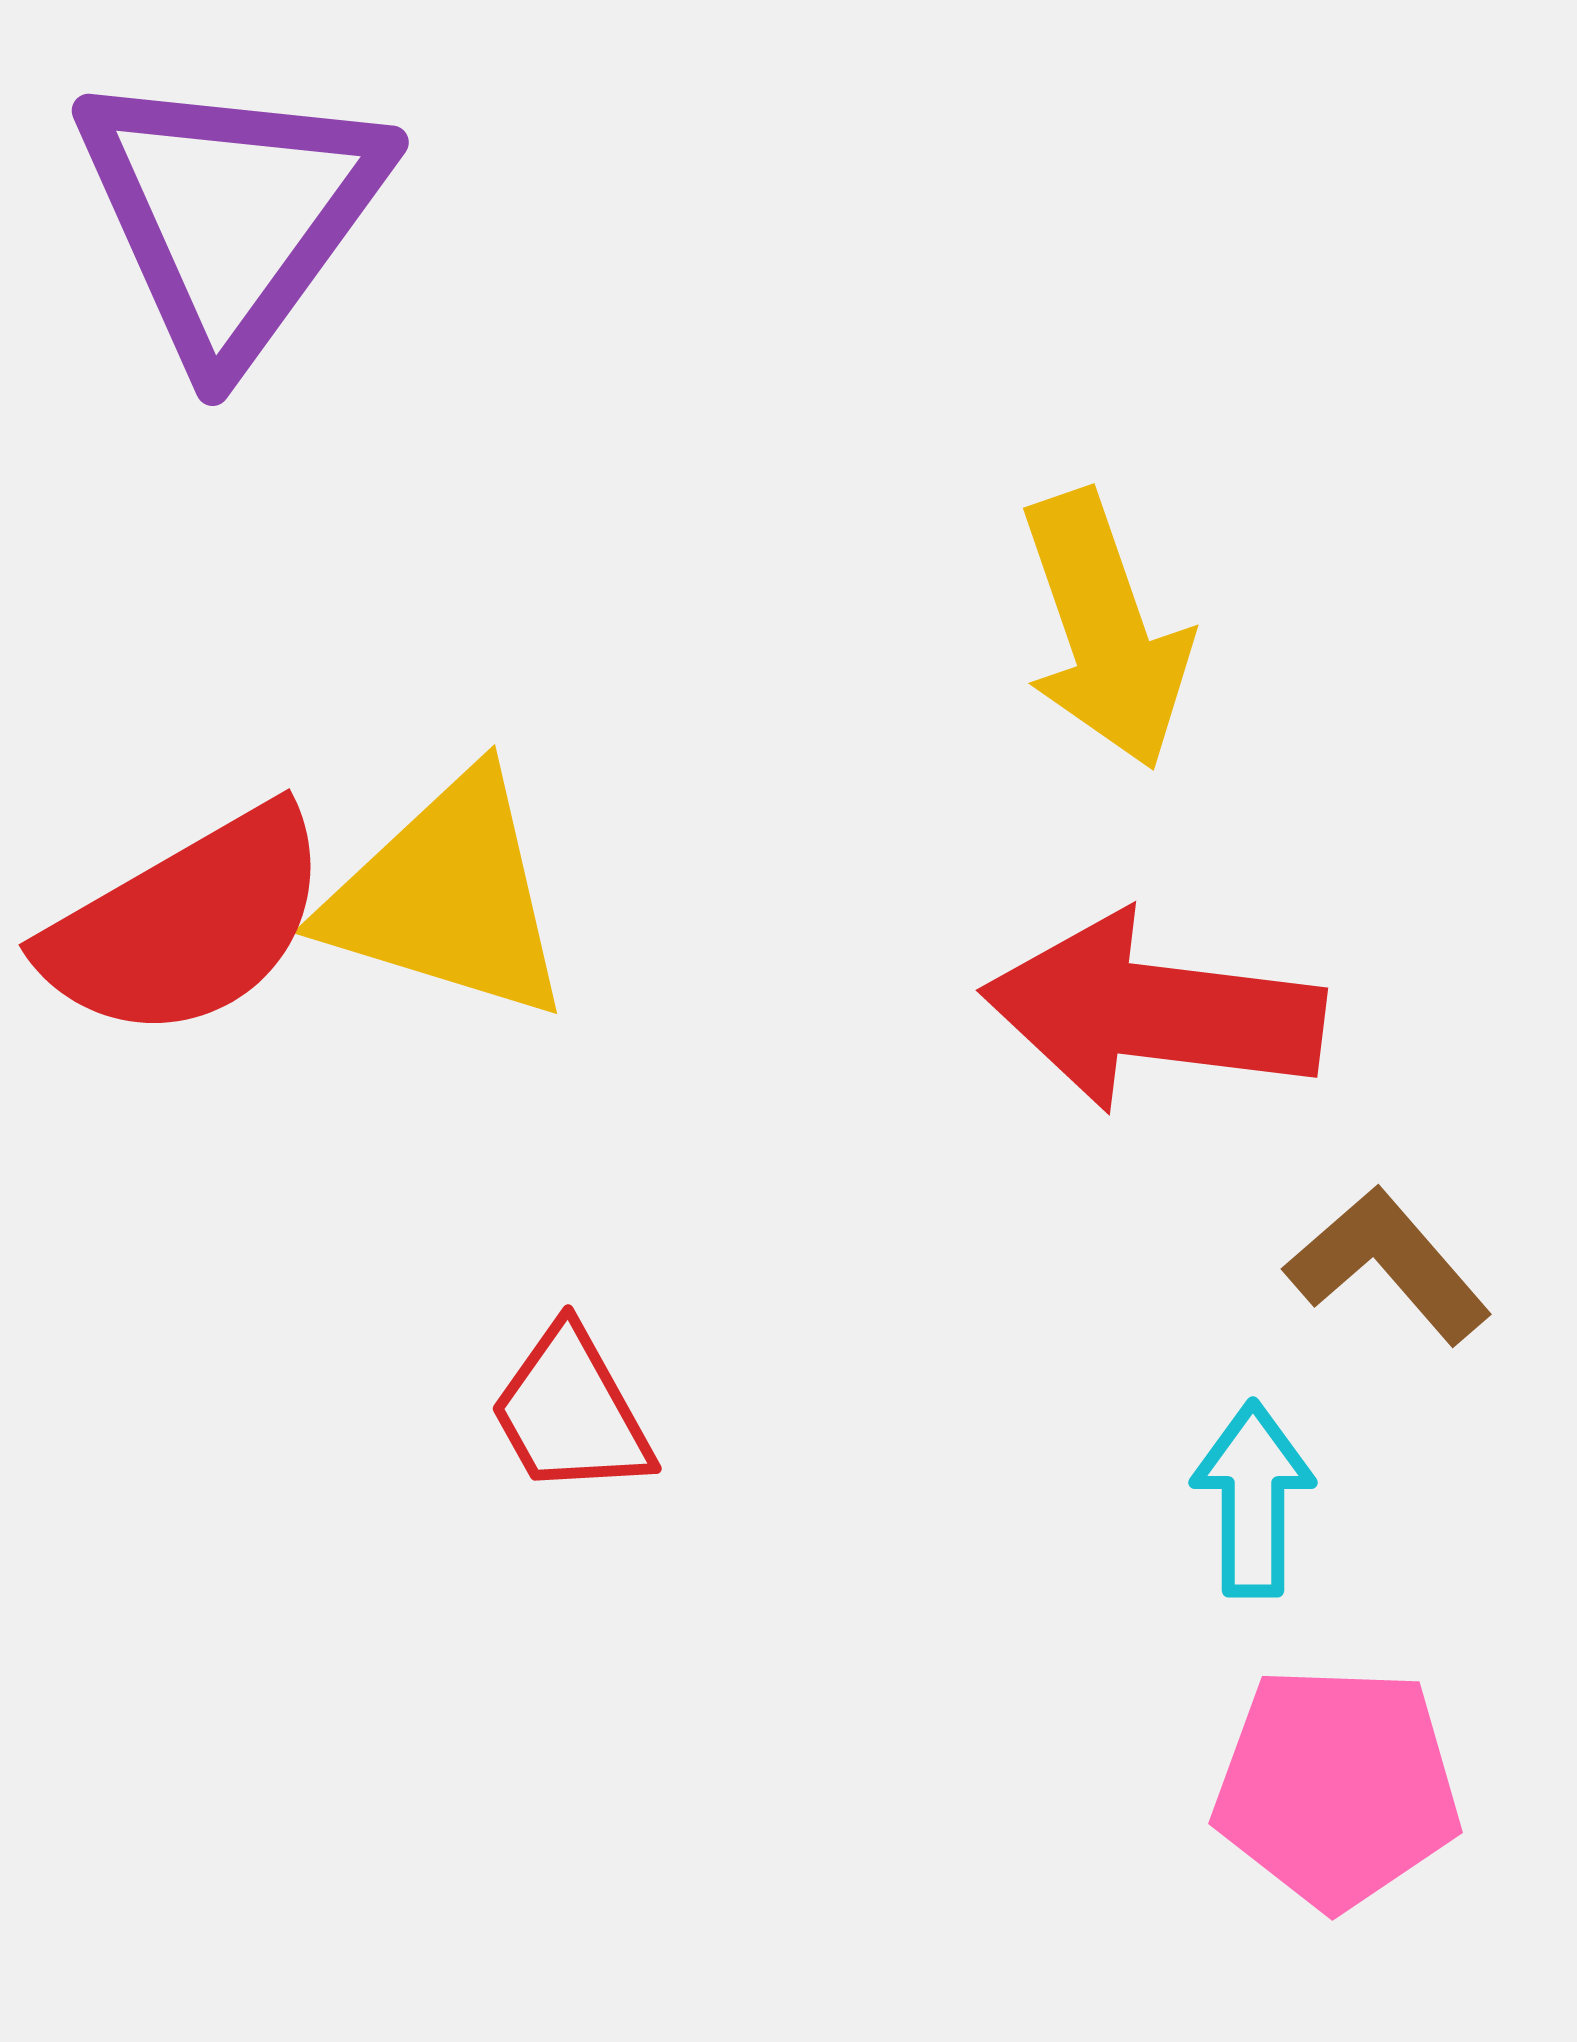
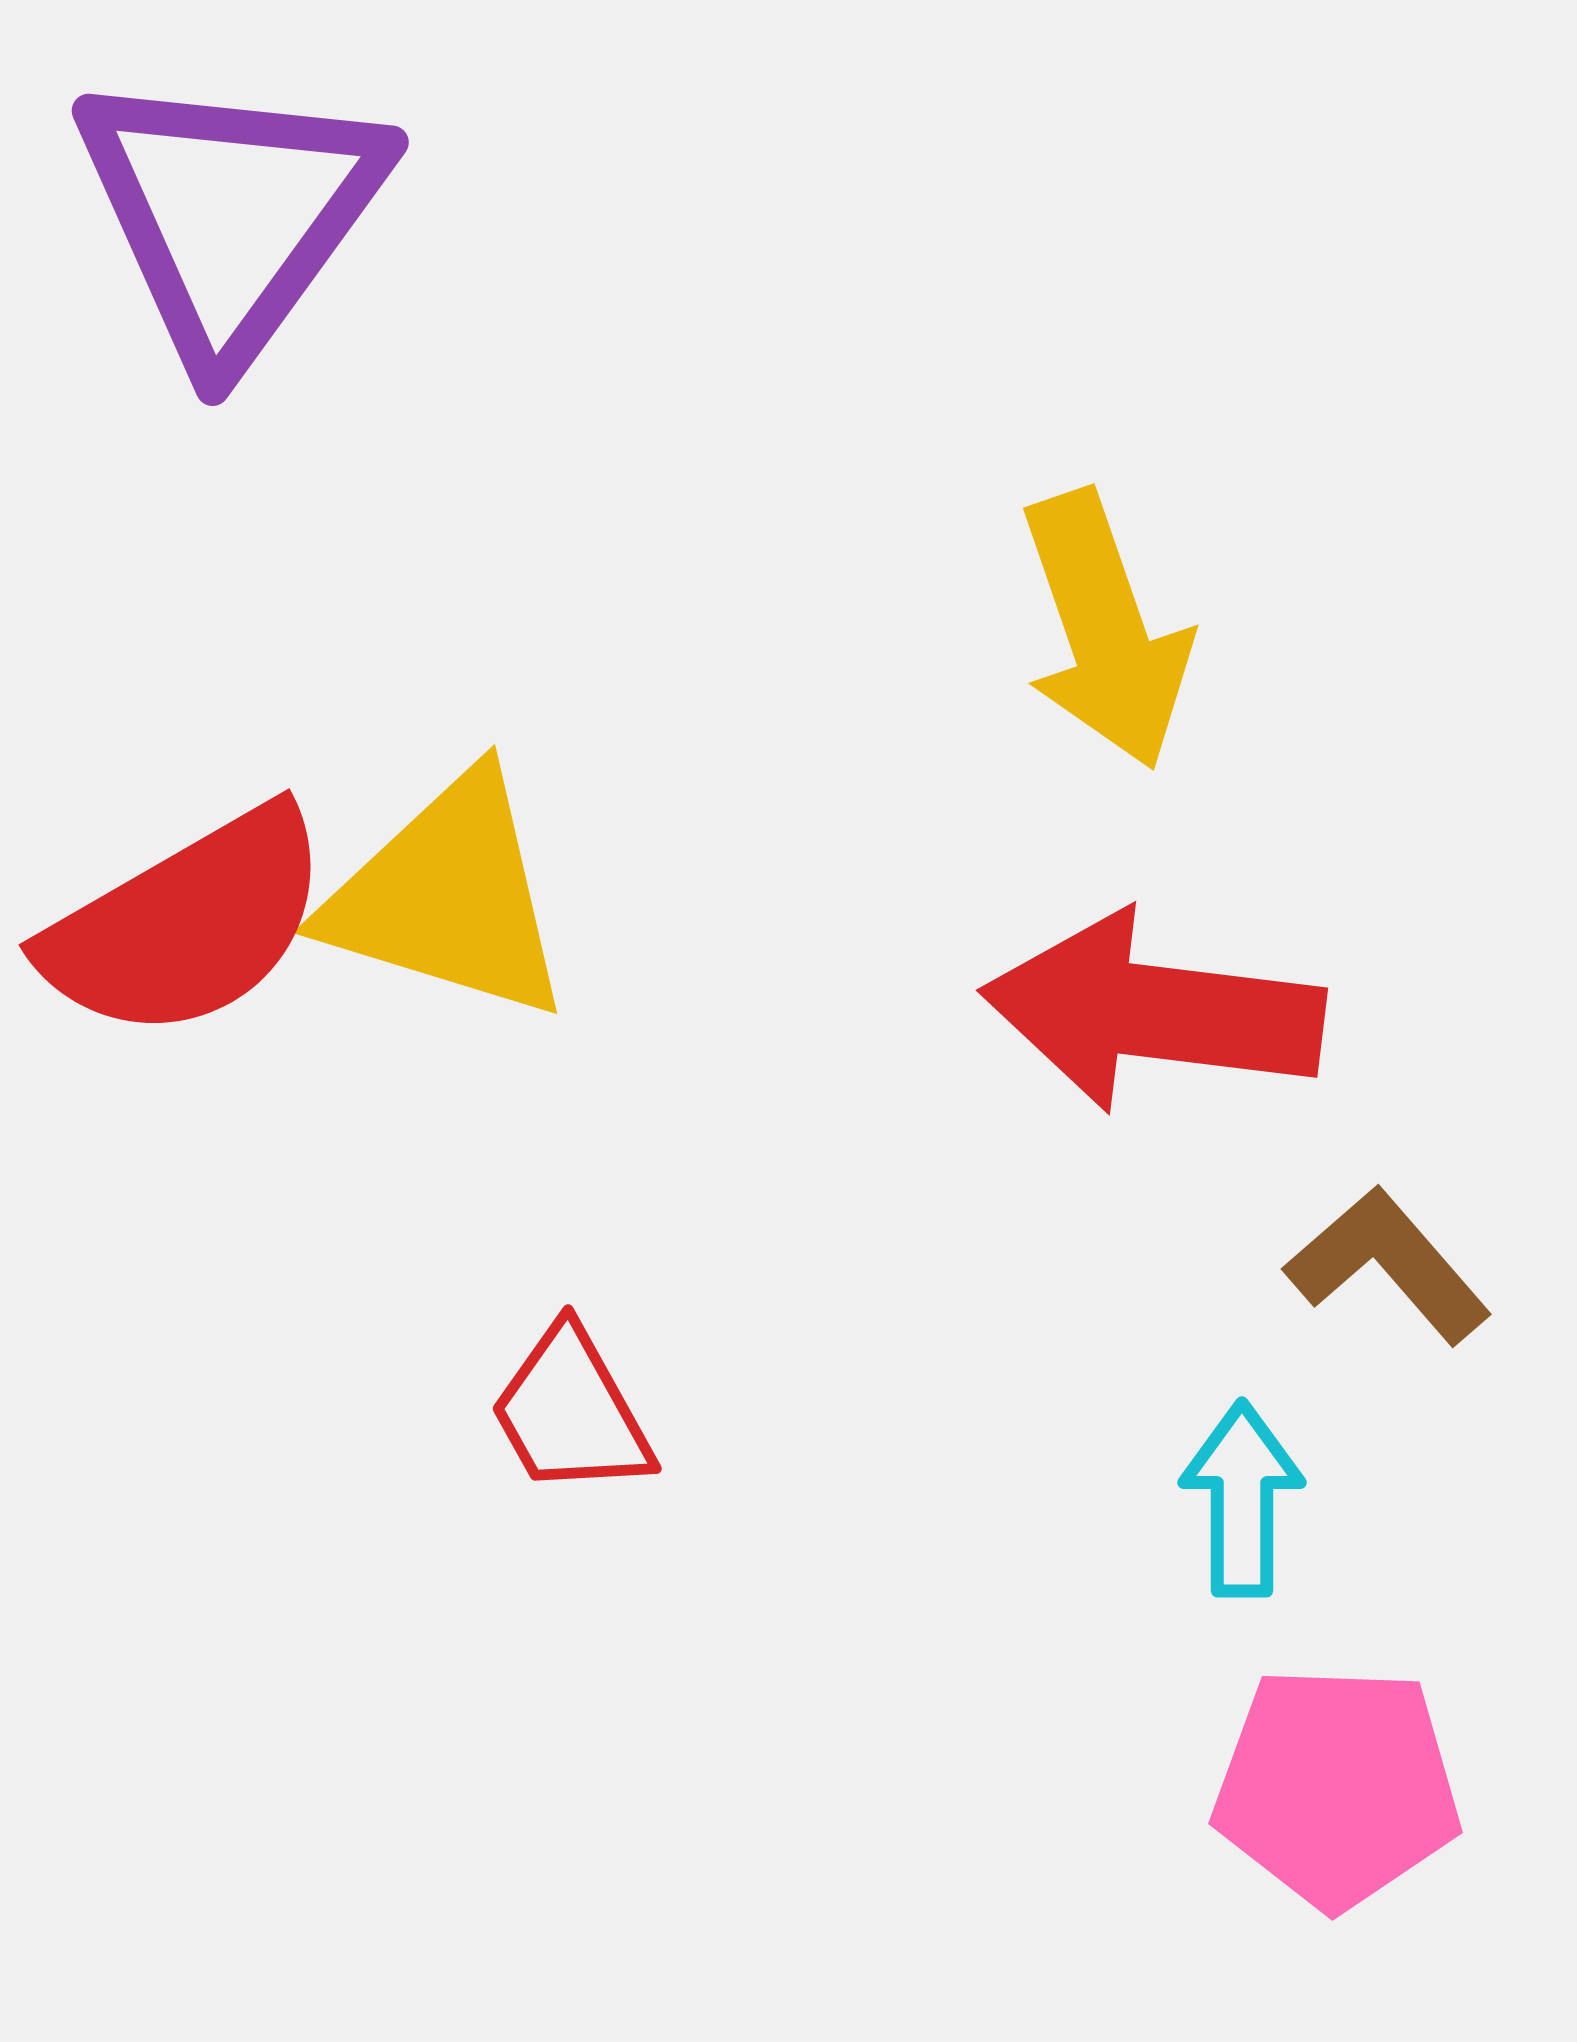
cyan arrow: moved 11 px left
